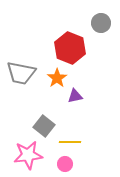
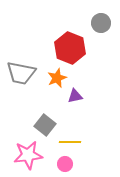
orange star: rotated 12 degrees clockwise
gray square: moved 1 px right, 1 px up
